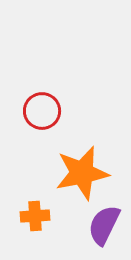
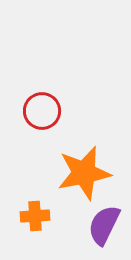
orange star: moved 2 px right
